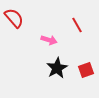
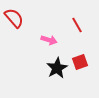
red square: moved 6 px left, 8 px up
